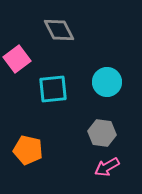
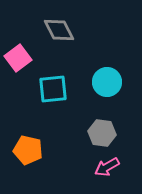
pink square: moved 1 px right, 1 px up
